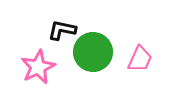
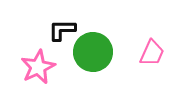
black L-shape: rotated 12 degrees counterclockwise
pink trapezoid: moved 12 px right, 6 px up
